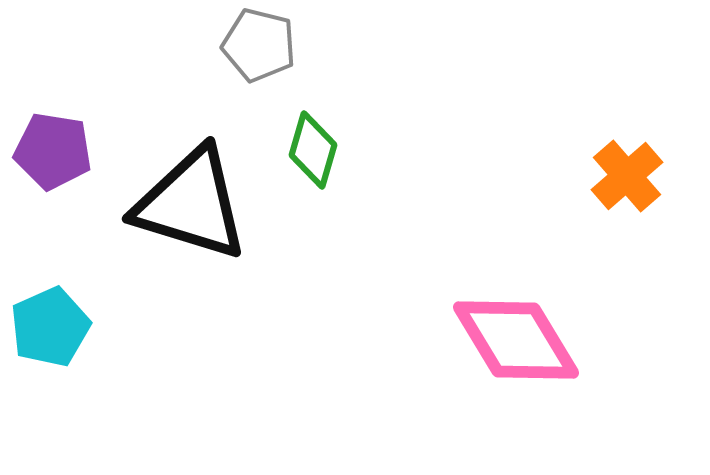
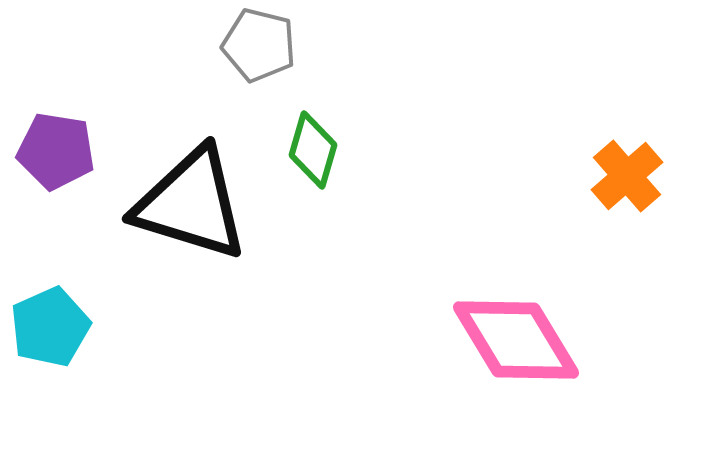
purple pentagon: moved 3 px right
